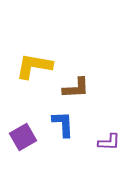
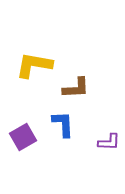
yellow L-shape: moved 1 px up
